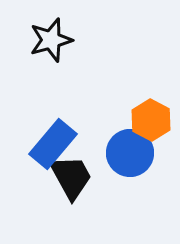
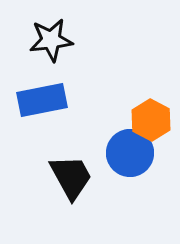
black star: rotated 9 degrees clockwise
blue rectangle: moved 11 px left, 44 px up; rotated 39 degrees clockwise
